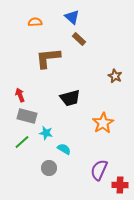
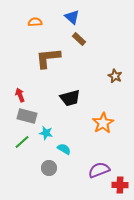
purple semicircle: rotated 45 degrees clockwise
